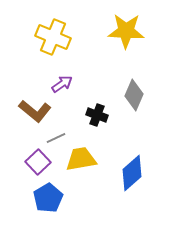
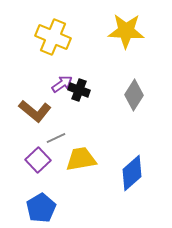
gray diamond: rotated 8 degrees clockwise
black cross: moved 18 px left, 25 px up
purple square: moved 2 px up
blue pentagon: moved 7 px left, 10 px down
